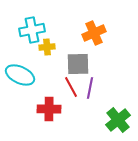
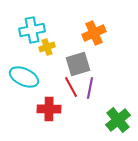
yellow cross: rotated 14 degrees counterclockwise
gray square: rotated 15 degrees counterclockwise
cyan ellipse: moved 4 px right, 2 px down
